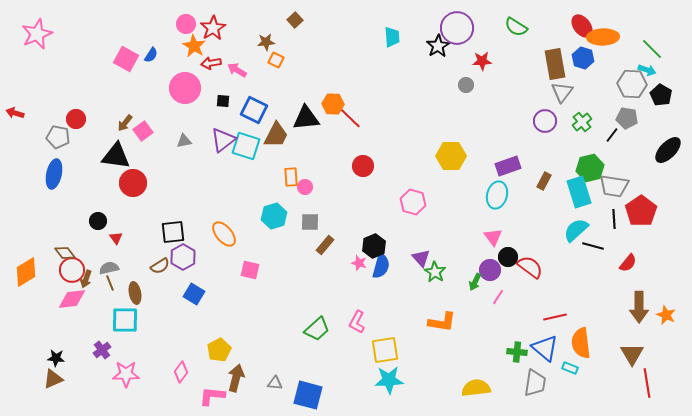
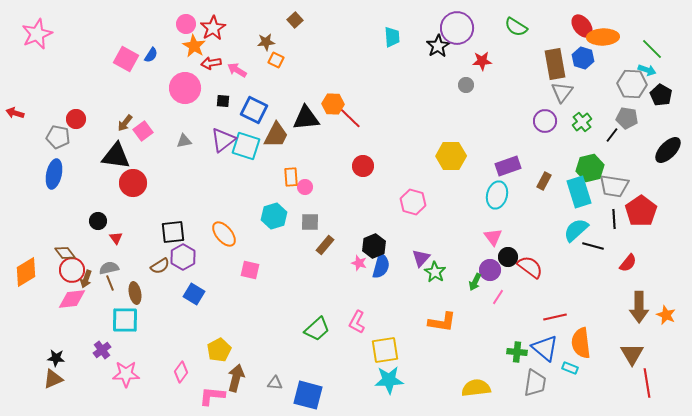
purple triangle at (421, 258): rotated 24 degrees clockwise
